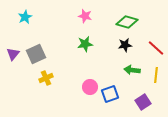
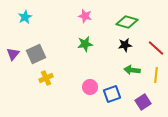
blue square: moved 2 px right
